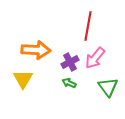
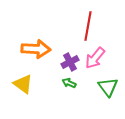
orange arrow: moved 1 px up
yellow triangle: moved 5 px down; rotated 25 degrees counterclockwise
